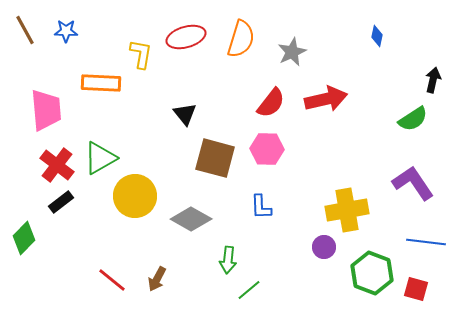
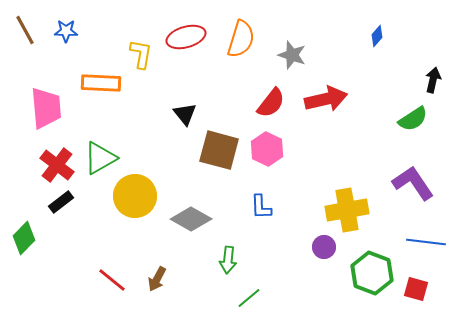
blue diamond: rotated 30 degrees clockwise
gray star: moved 3 px down; rotated 28 degrees counterclockwise
pink trapezoid: moved 2 px up
pink hexagon: rotated 24 degrees clockwise
brown square: moved 4 px right, 8 px up
green line: moved 8 px down
